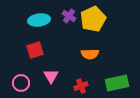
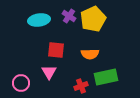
red square: moved 21 px right; rotated 24 degrees clockwise
pink triangle: moved 2 px left, 4 px up
green rectangle: moved 11 px left, 6 px up
